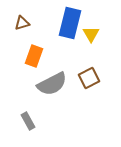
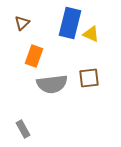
brown triangle: rotated 28 degrees counterclockwise
yellow triangle: rotated 36 degrees counterclockwise
brown square: rotated 20 degrees clockwise
gray semicircle: rotated 20 degrees clockwise
gray rectangle: moved 5 px left, 8 px down
